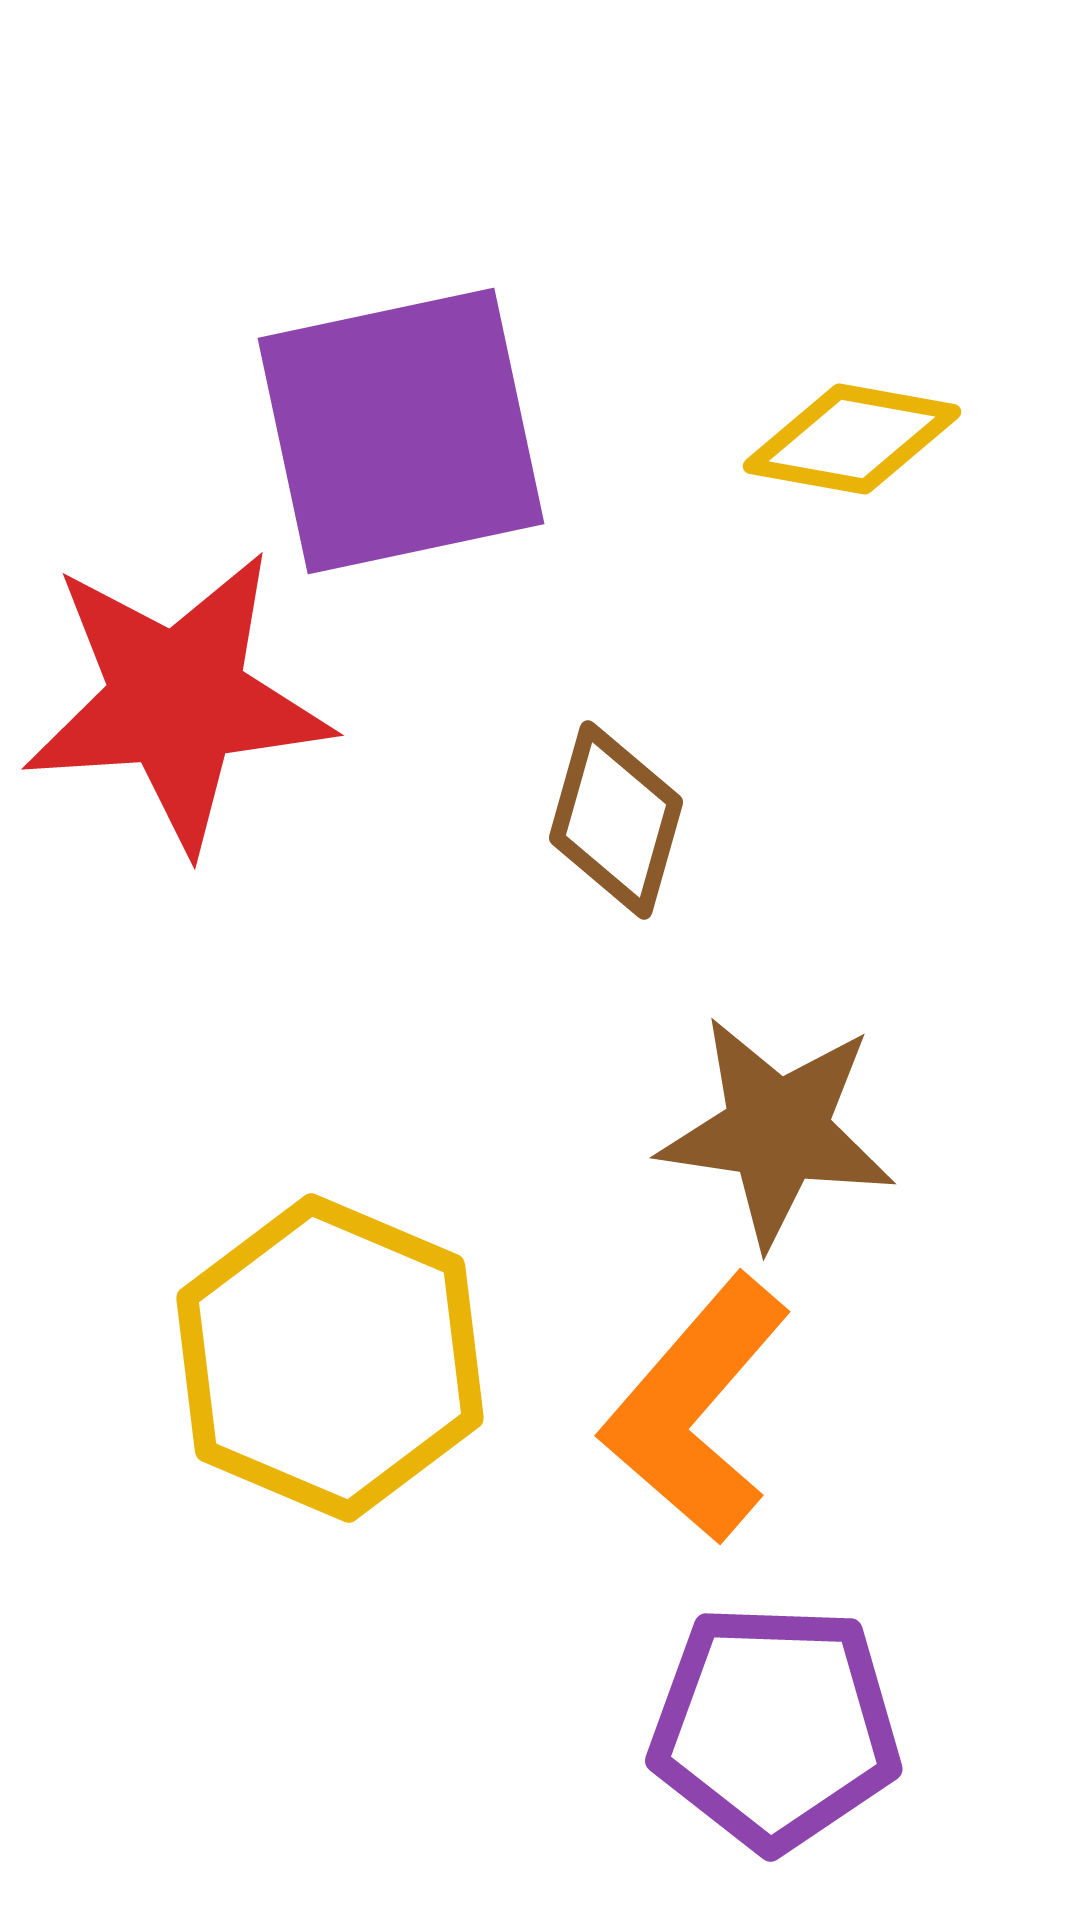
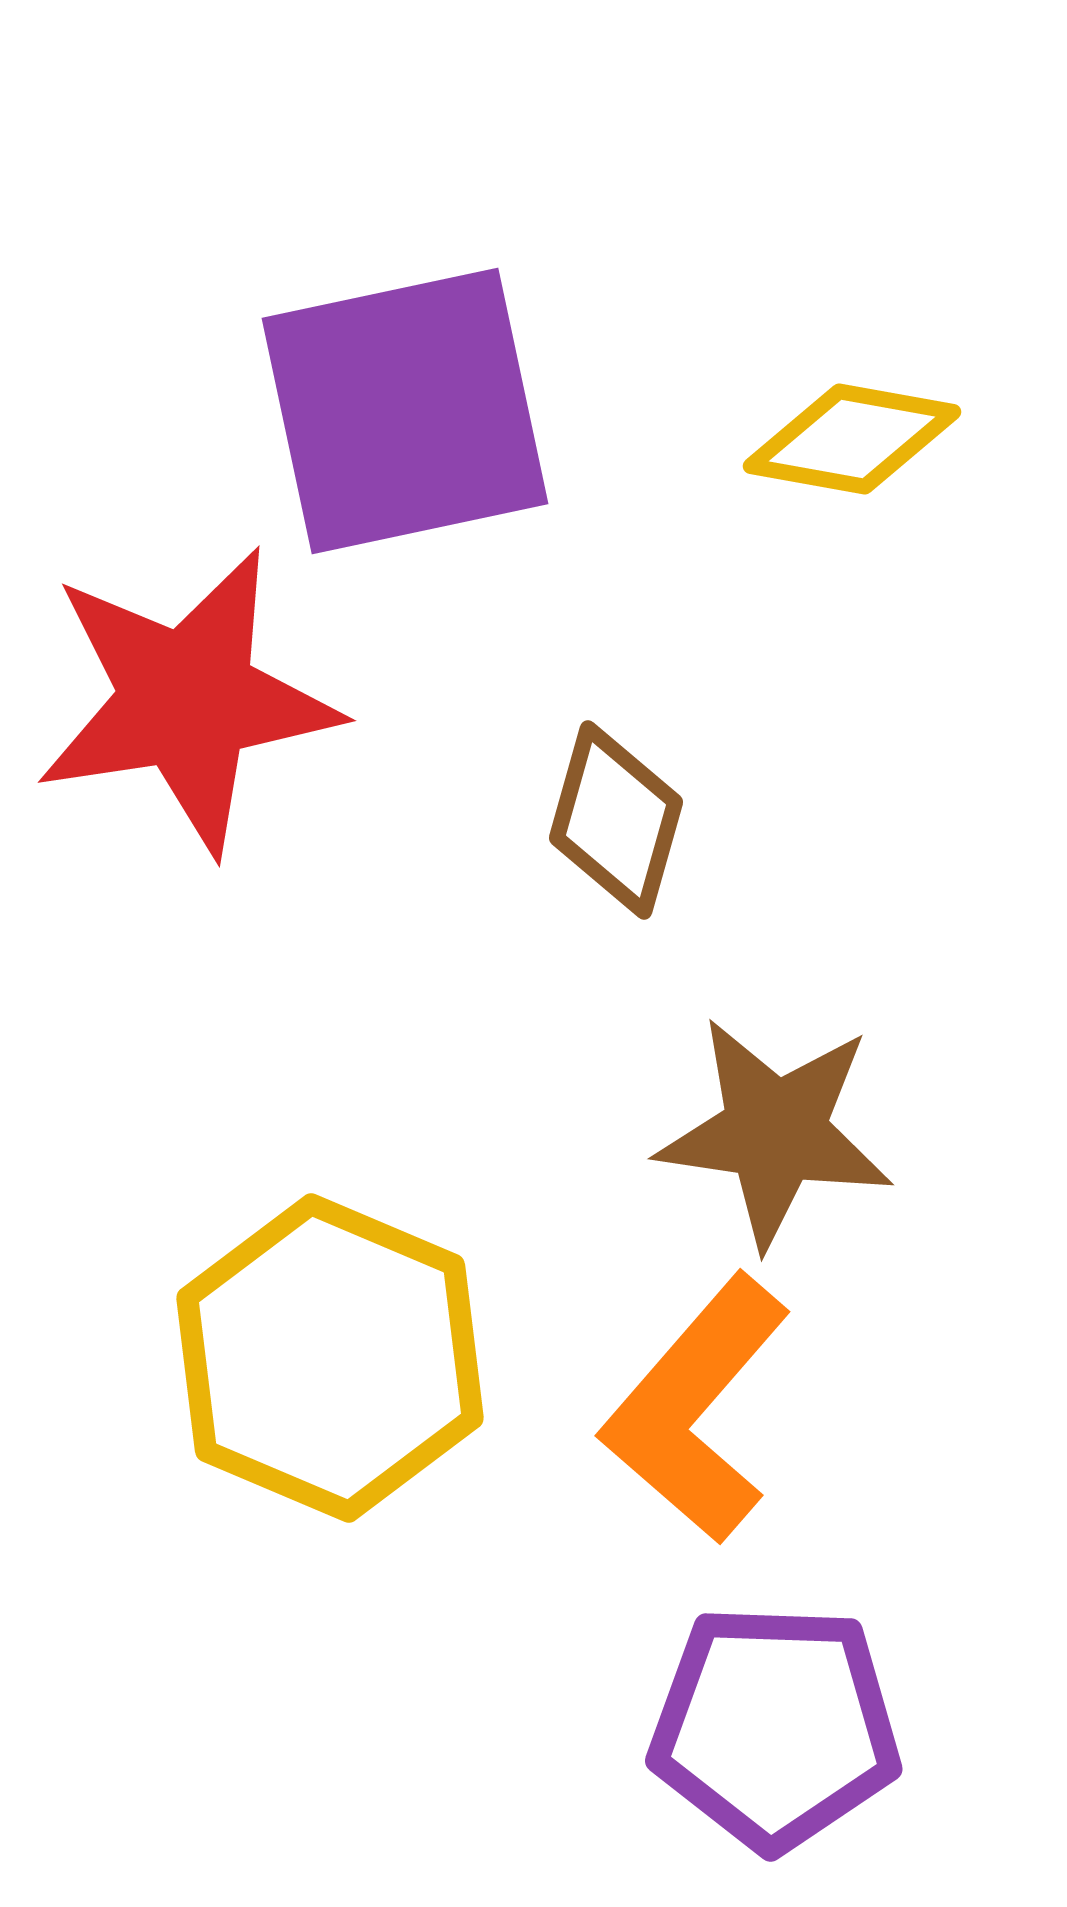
purple square: moved 4 px right, 20 px up
red star: moved 10 px right; rotated 5 degrees counterclockwise
brown star: moved 2 px left, 1 px down
